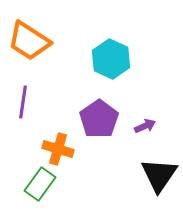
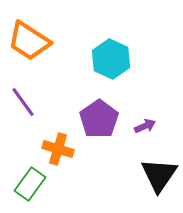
purple line: rotated 44 degrees counterclockwise
green rectangle: moved 10 px left
